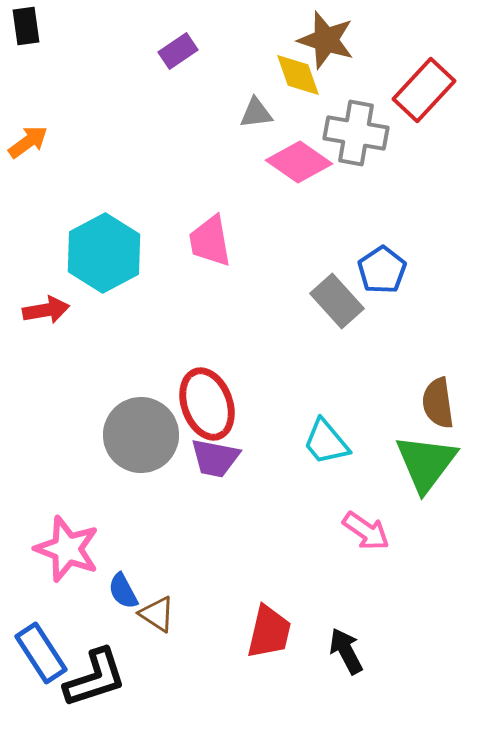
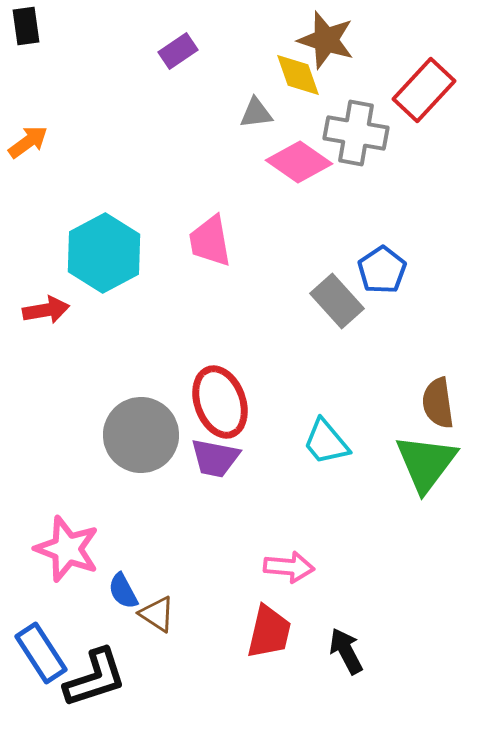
red ellipse: moved 13 px right, 2 px up
pink arrow: moved 77 px left, 36 px down; rotated 30 degrees counterclockwise
